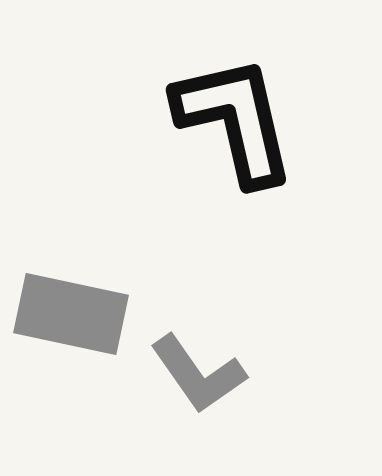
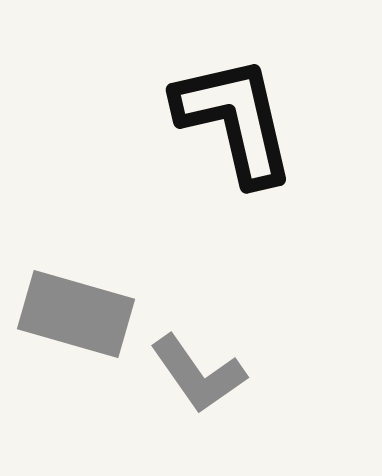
gray rectangle: moved 5 px right; rotated 4 degrees clockwise
